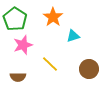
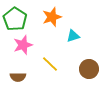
orange star: moved 1 px left; rotated 18 degrees clockwise
